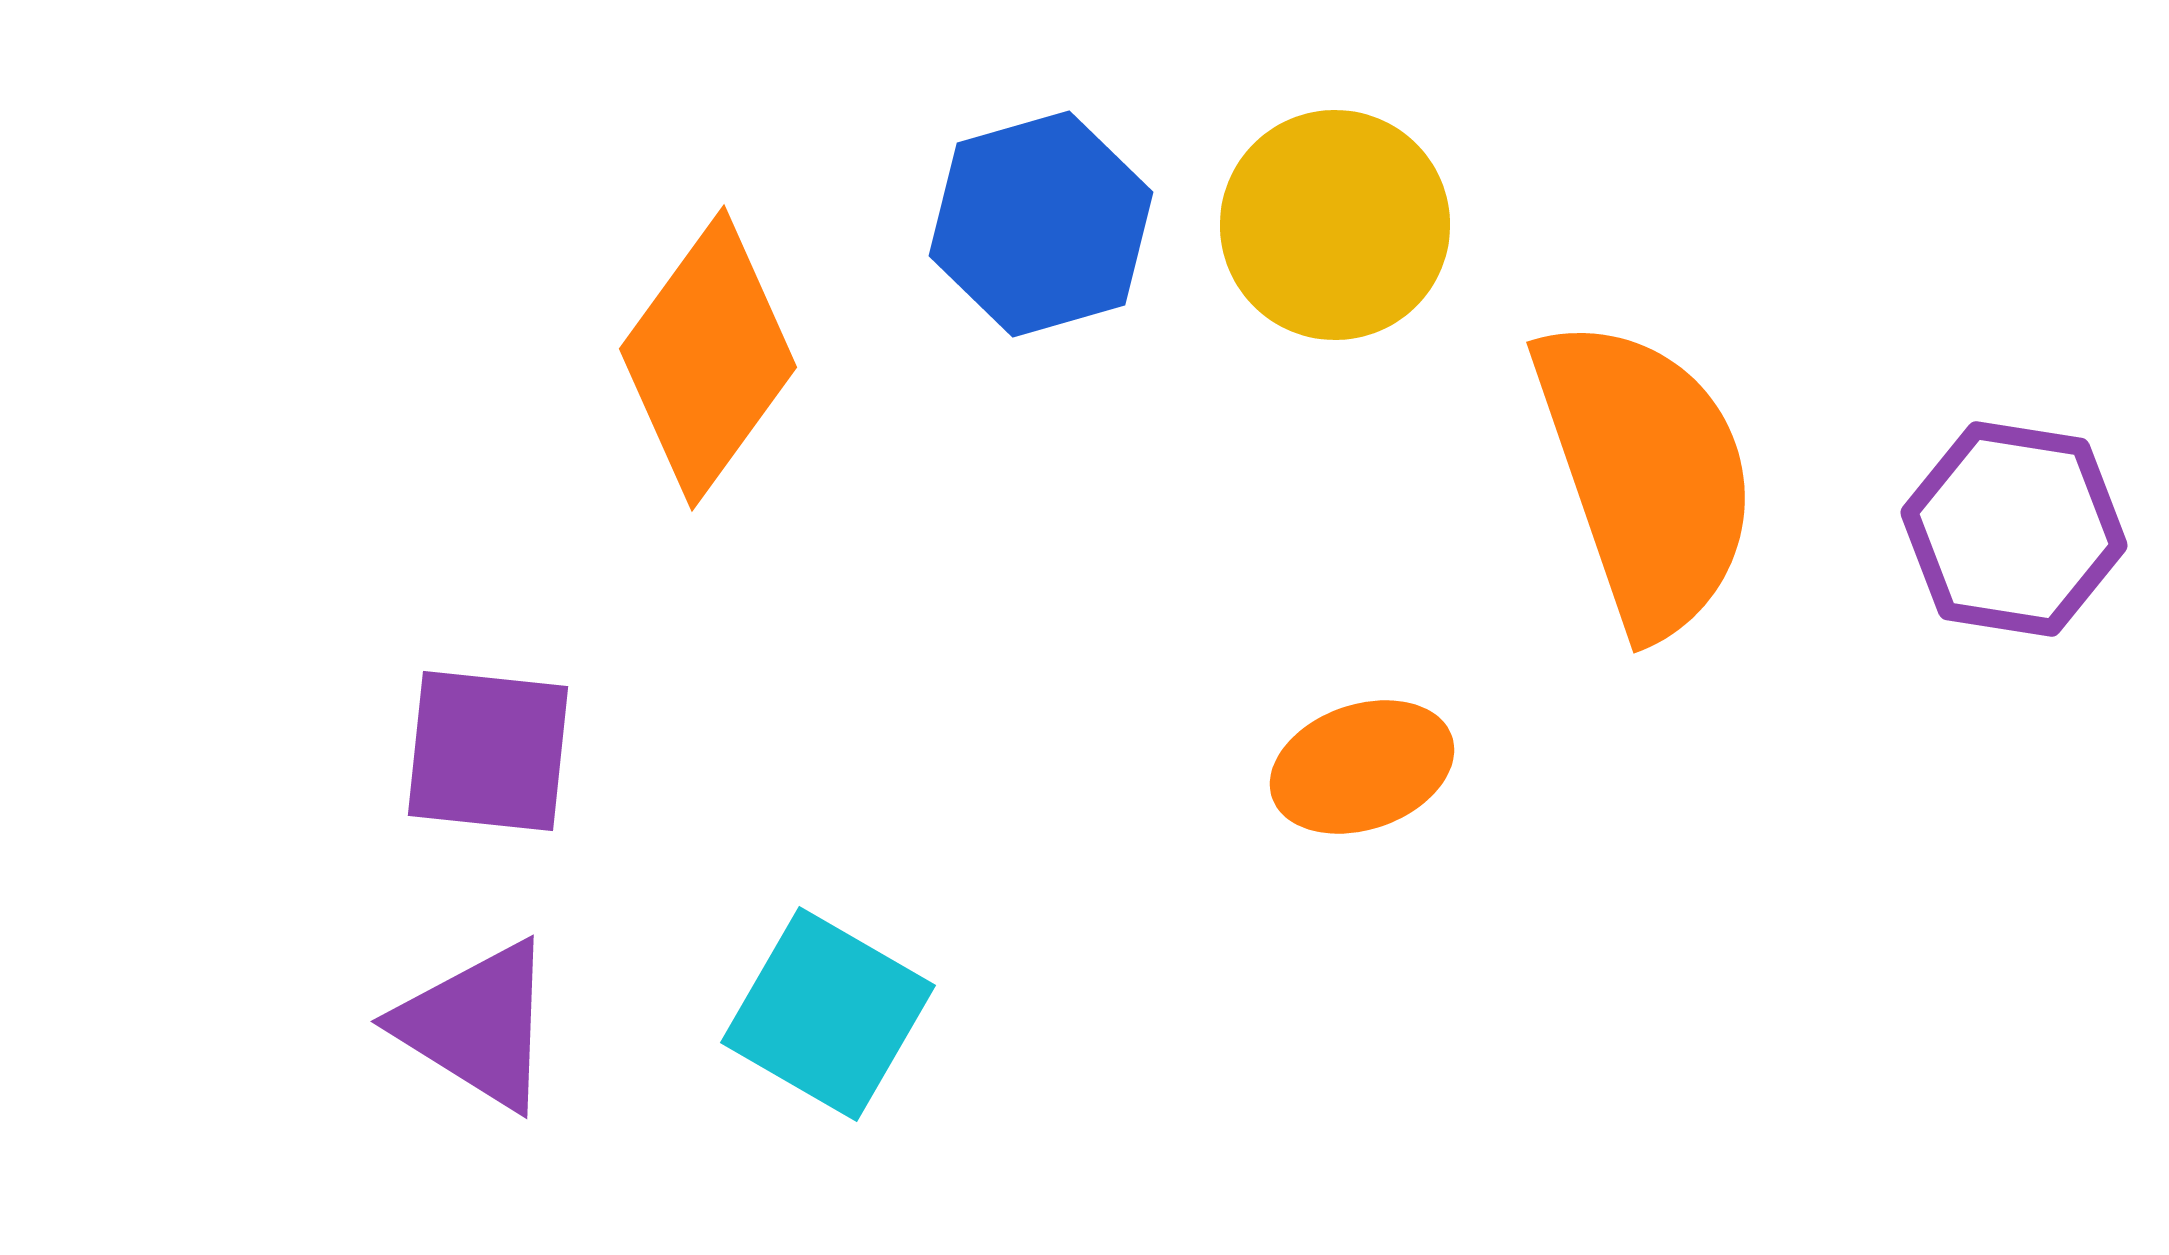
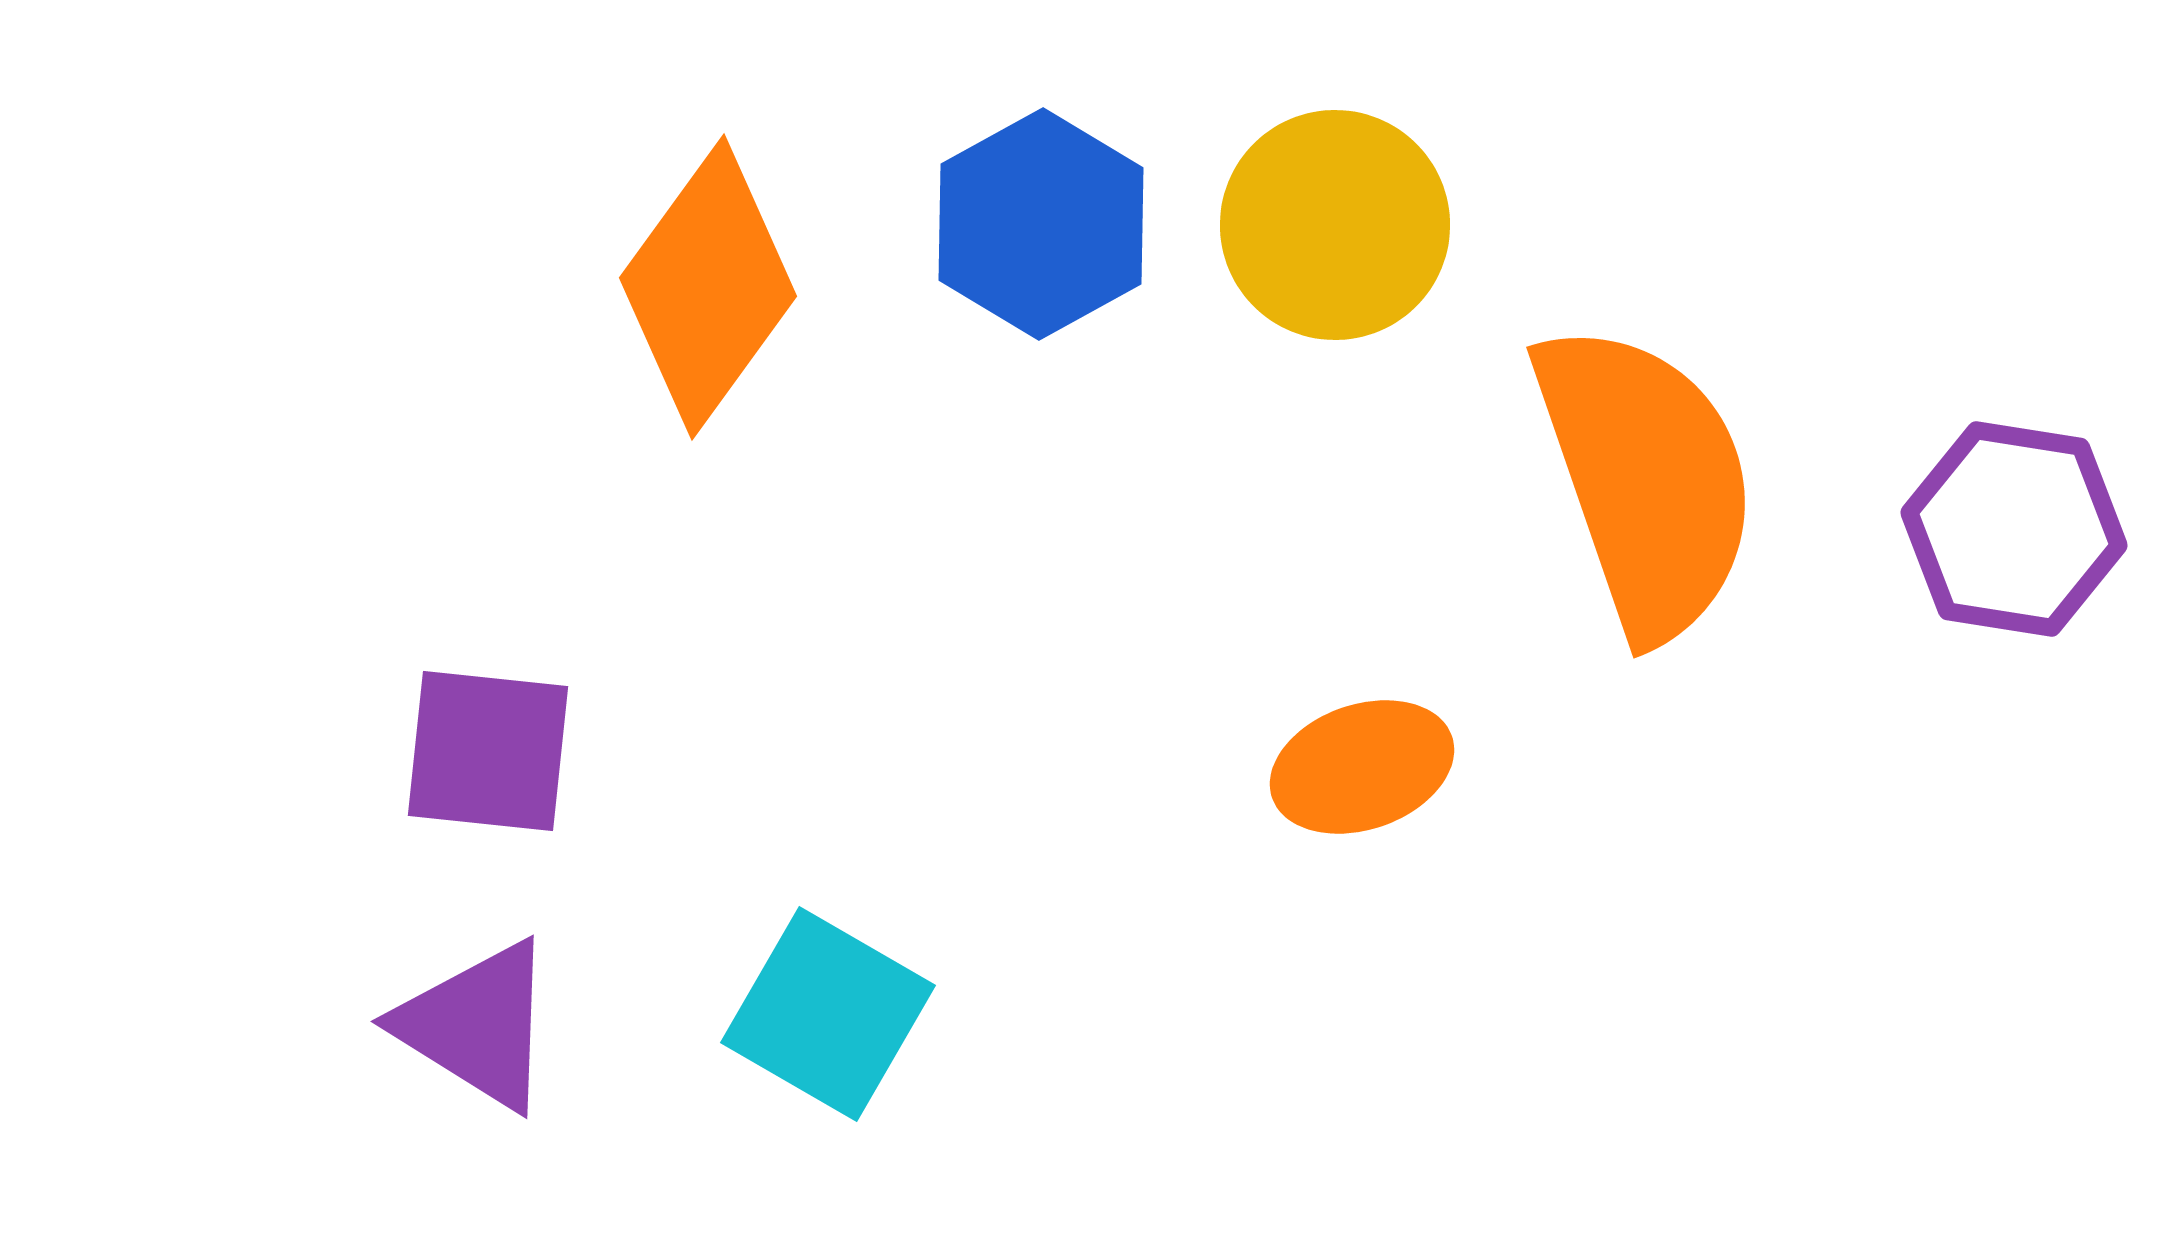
blue hexagon: rotated 13 degrees counterclockwise
orange diamond: moved 71 px up
orange semicircle: moved 5 px down
